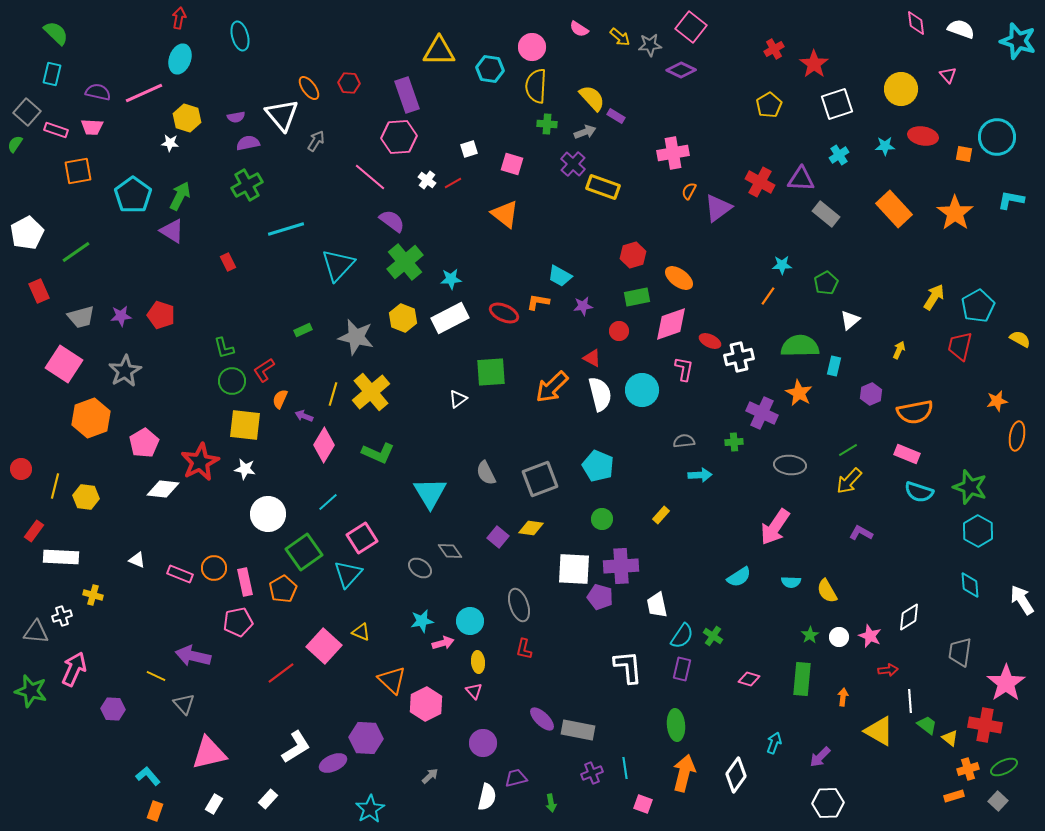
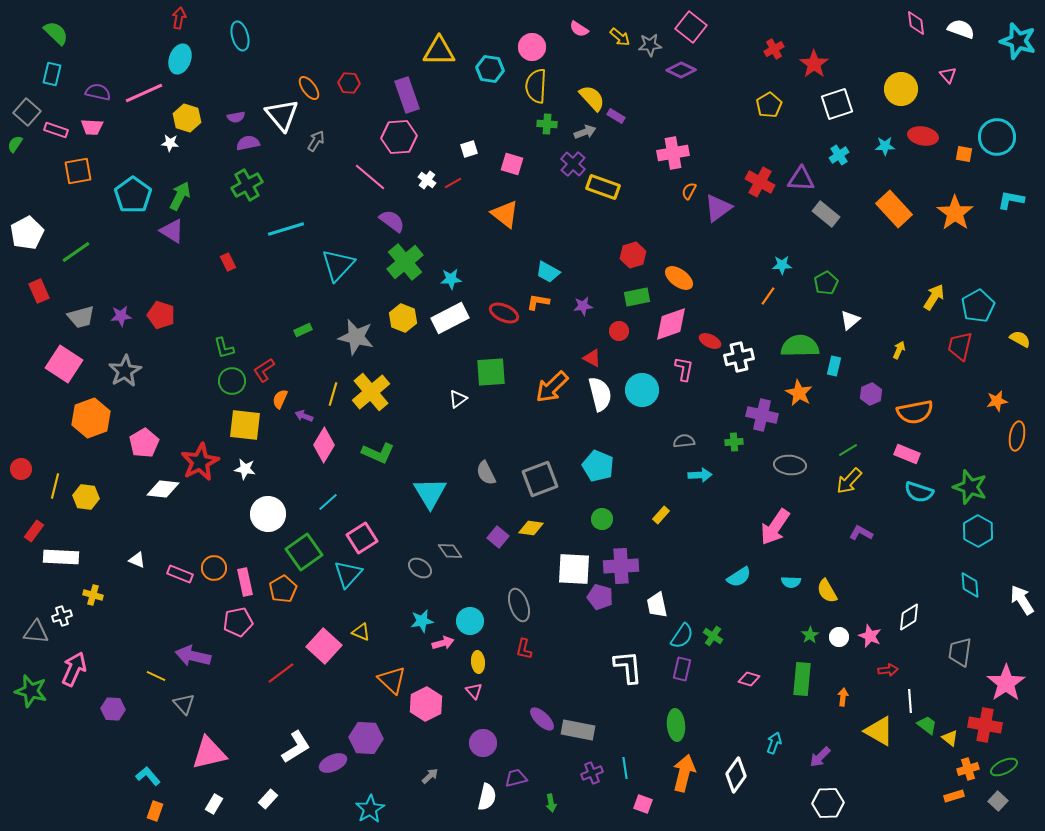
cyan trapezoid at (560, 276): moved 12 px left, 4 px up
purple cross at (762, 413): moved 2 px down; rotated 12 degrees counterclockwise
